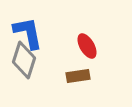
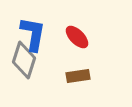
blue L-shape: moved 5 px right, 1 px down; rotated 21 degrees clockwise
red ellipse: moved 10 px left, 9 px up; rotated 15 degrees counterclockwise
